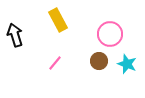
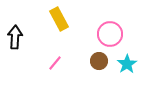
yellow rectangle: moved 1 px right, 1 px up
black arrow: moved 2 px down; rotated 20 degrees clockwise
cyan star: rotated 18 degrees clockwise
